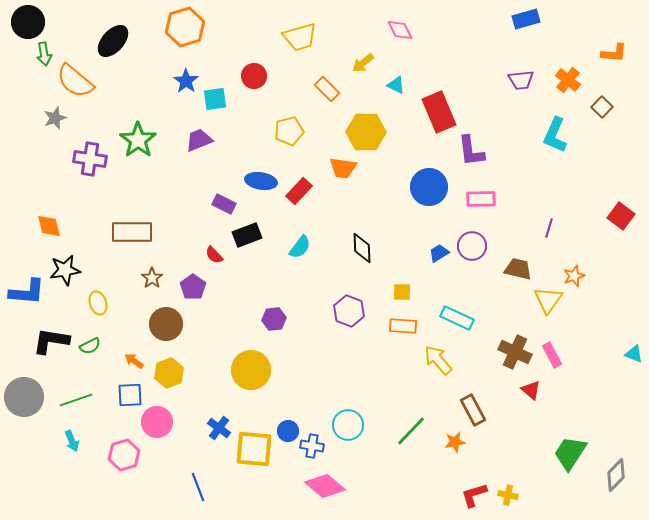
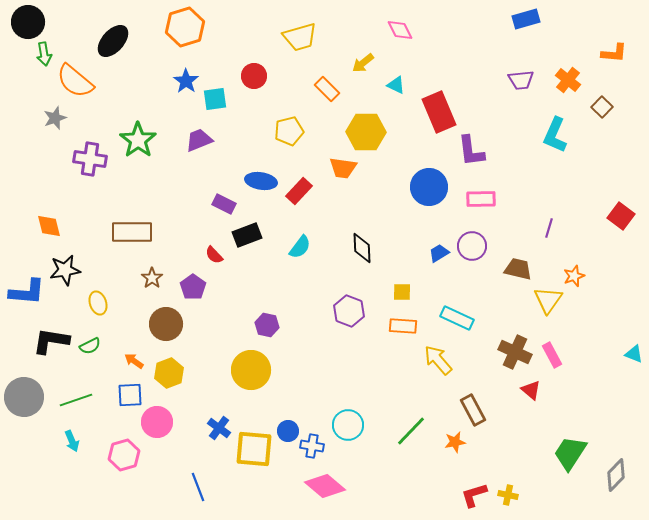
purple hexagon at (274, 319): moved 7 px left, 6 px down; rotated 20 degrees clockwise
